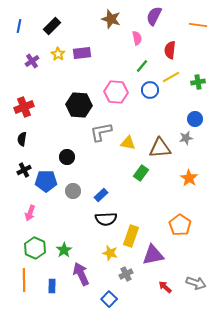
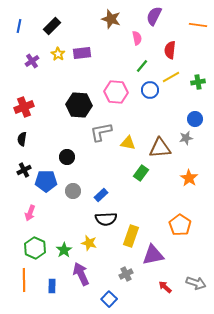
yellow star at (110, 253): moved 21 px left, 10 px up
